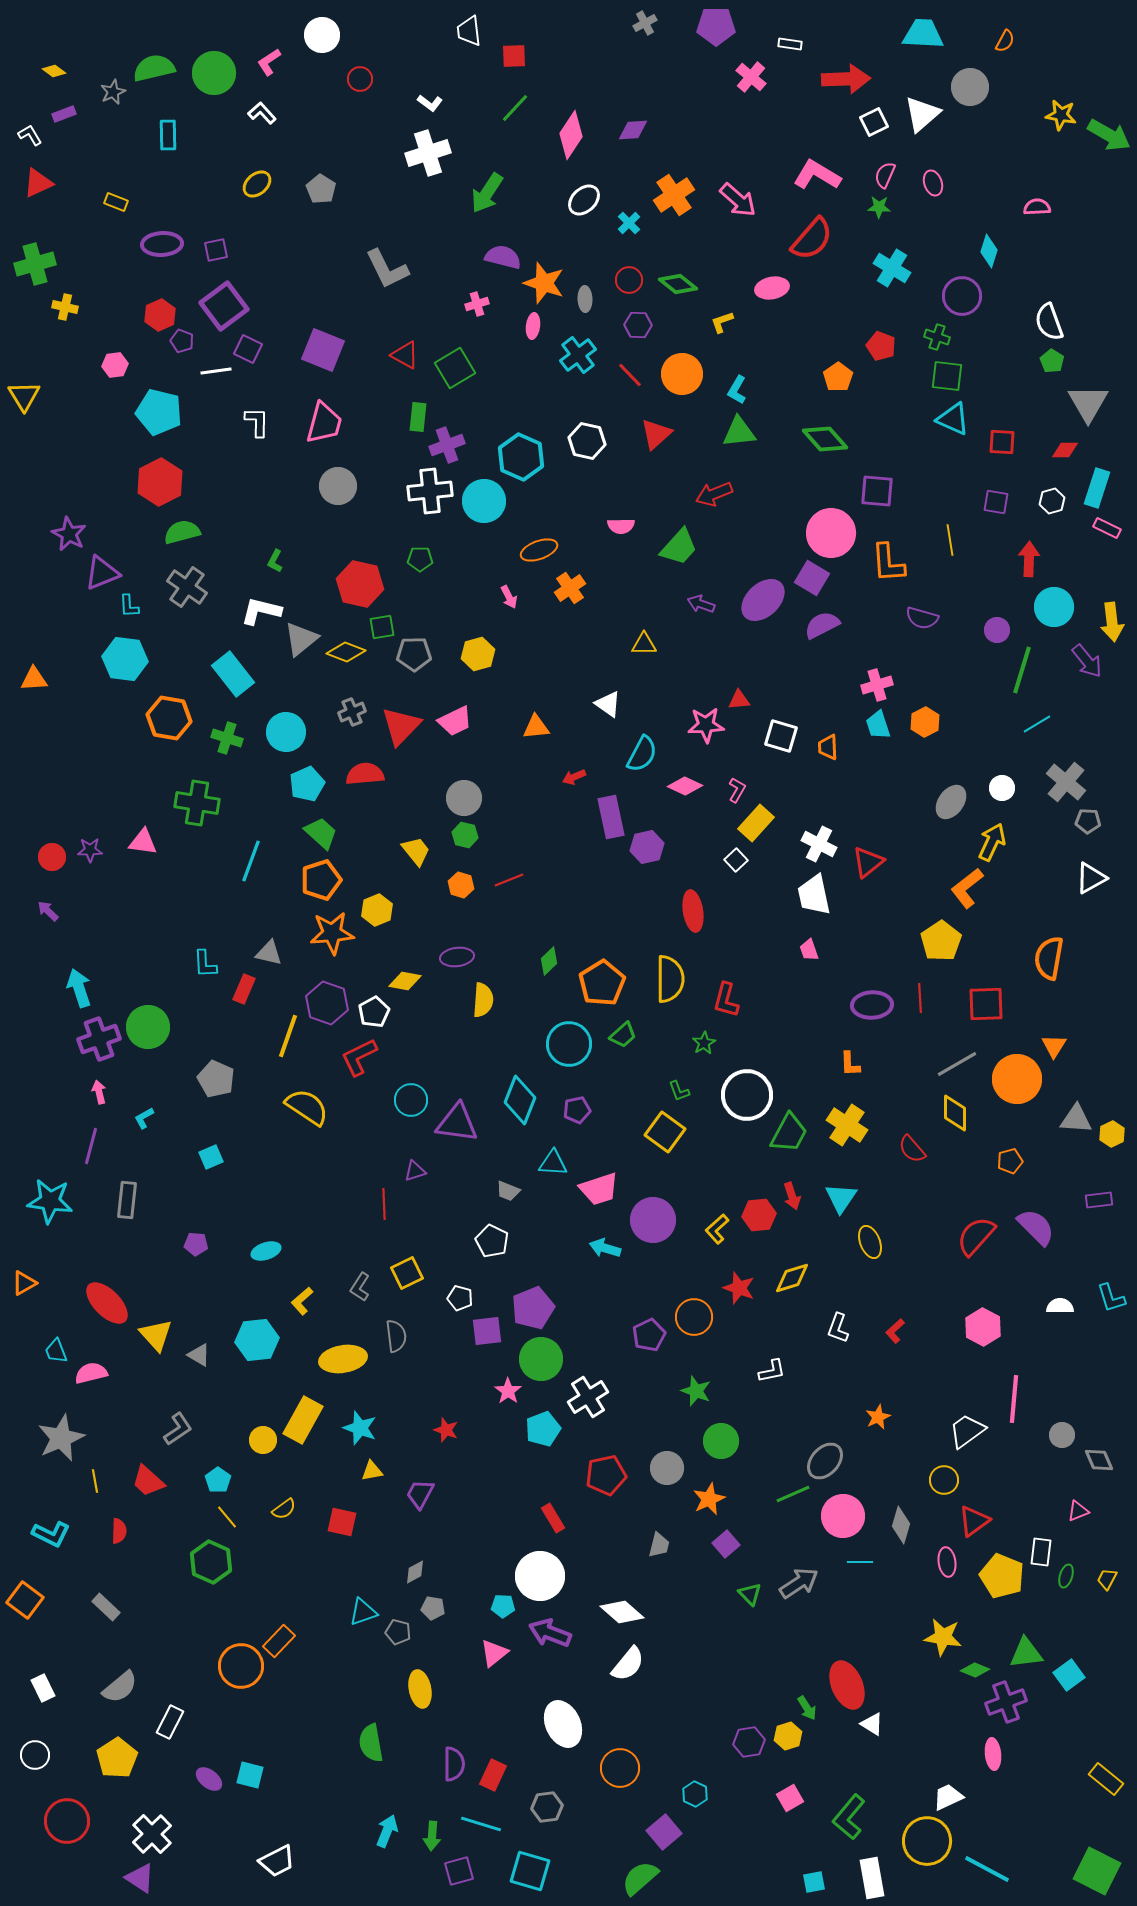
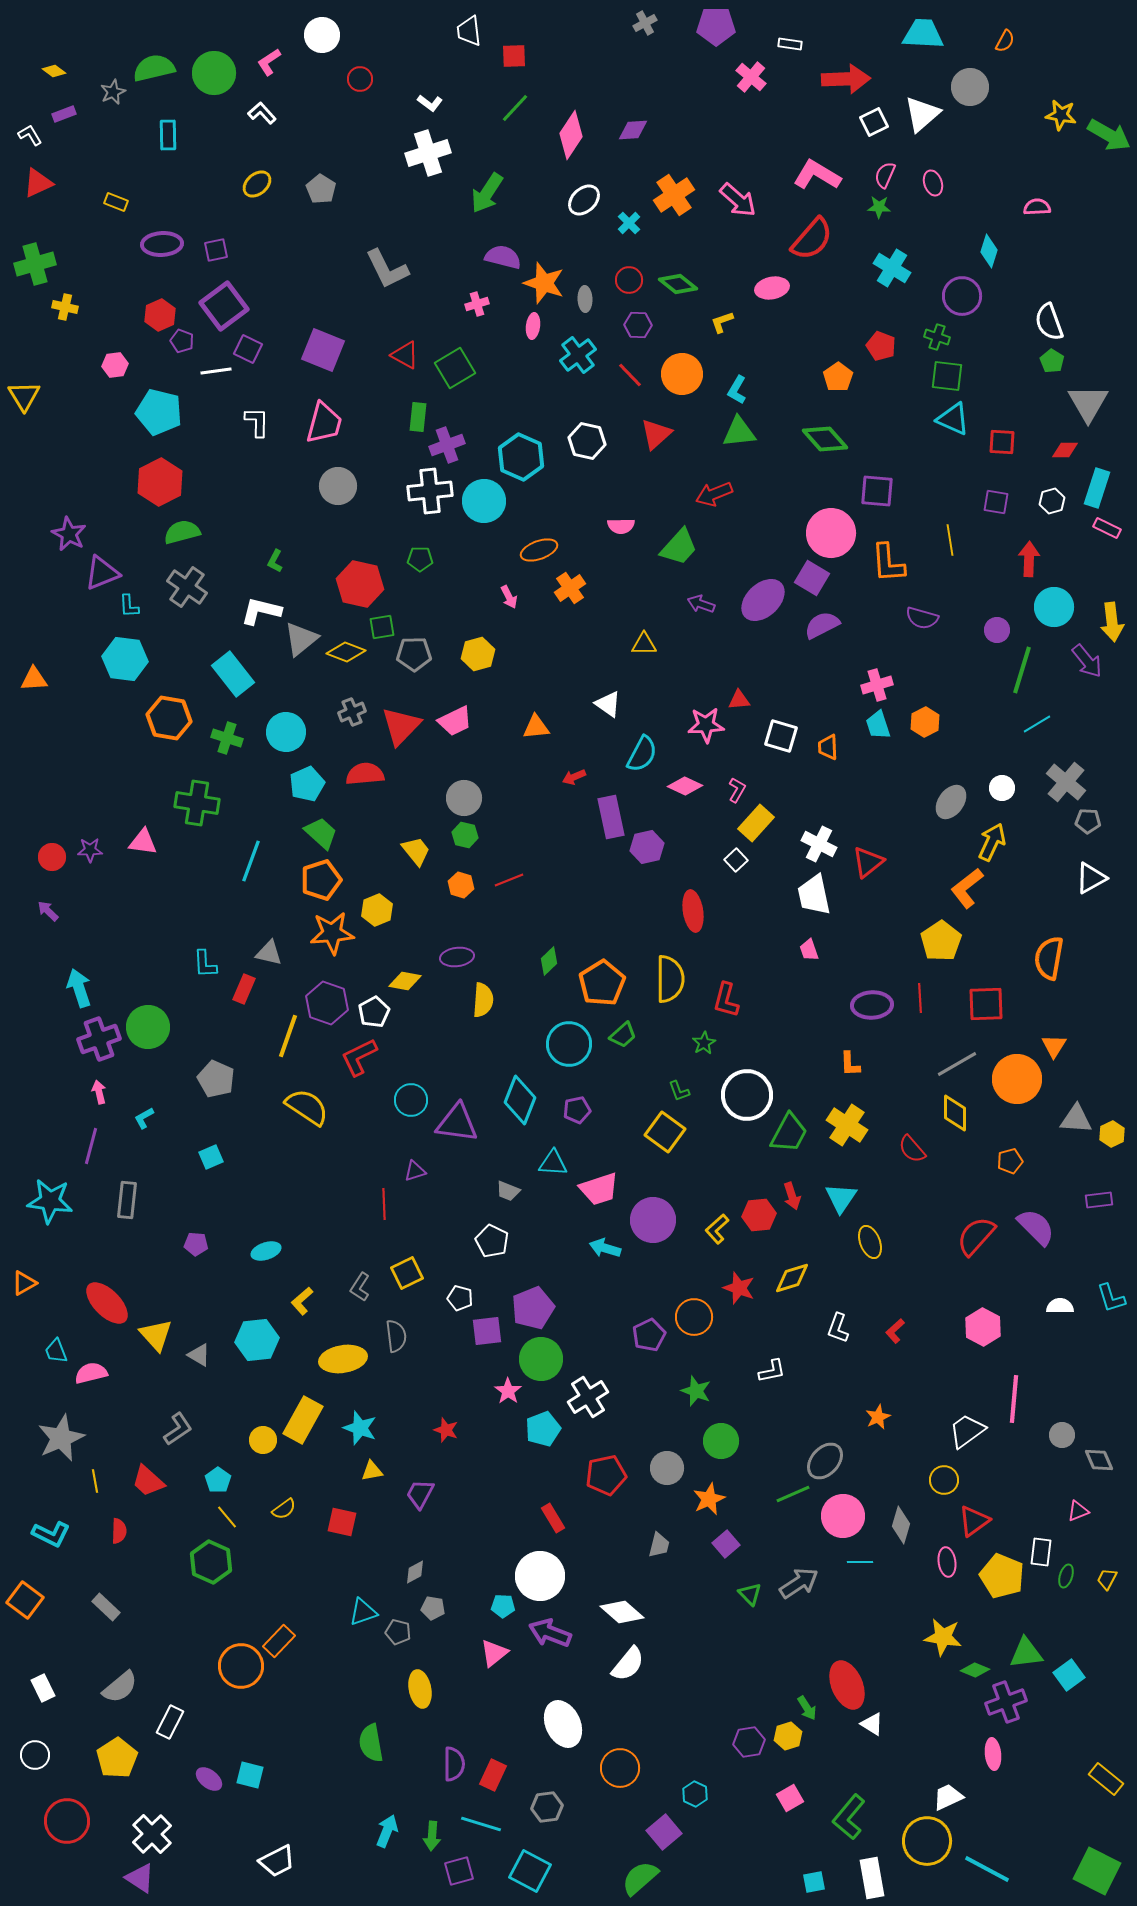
cyan square at (530, 1871): rotated 12 degrees clockwise
